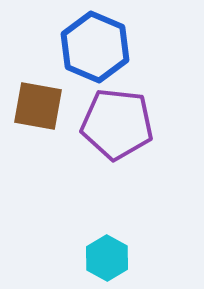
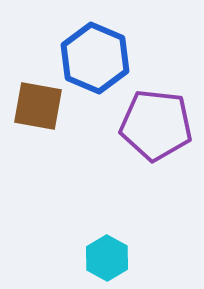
blue hexagon: moved 11 px down
purple pentagon: moved 39 px right, 1 px down
